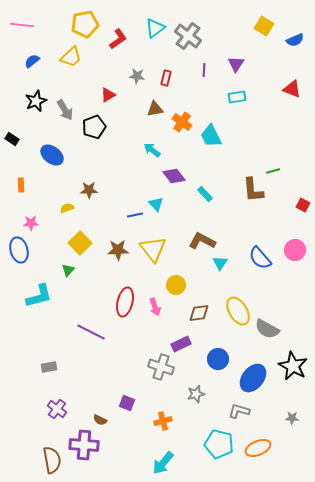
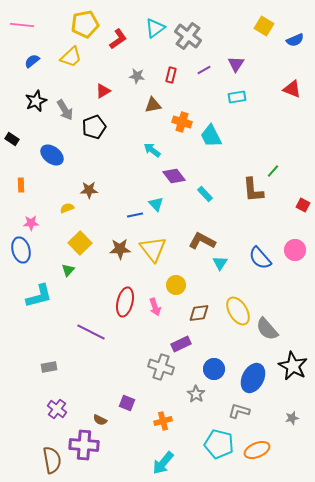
purple line at (204, 70): rotated 56 degrees clockwise
red rectangle at (166, 78): moved 5 px right, 3 px up
red triangle at (108, 95): moved 5 px left, 4 px up
brown triangle at (155, 109): moved 2 px left, 4 px up
orange cross at (182, 122): rotated 18 degrees counterclockwise
green line at (273, 171): rotated 32 degrees counterclockwise
blue ellipse at (19, 250): moved 2 px right
brown star at (118, 250): moved 2 px right, 1 px up
gray semicircle at (267, 329): rotated 20 degrees clockwise
blue circle at (218, 359): moved 4 px left, 10 px down
blue ellipse at (253, 378): rotated 12 degrees counterclockwise
gray star at (196, 394): rotated 24 degrees counterclockwise
gray star at (292, 418): rotated 16 degrees counterclockwise
orange ellipse at (258, 448): moved 1 px left, 2 px down
